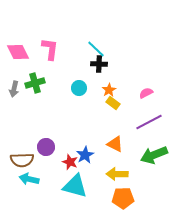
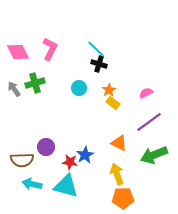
pink L-shape: rotated 20 degrees clockwise
black cross: rotated 14 degrees clockwise
gray arrow: rotated 133 degrees clockwise
purple line: rotated 8 degrees counterclockwise
orange triangle: moved 4 px right, 1 px up
red star: rotated 14 degrees counterclockwise
yellow arrow: rotated 70 degrees clockwise
cyan arrow: moved 3 px right, 5 px down
cyan triangle: moved 9 px left
